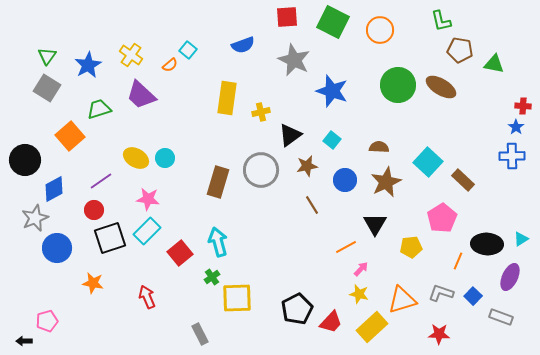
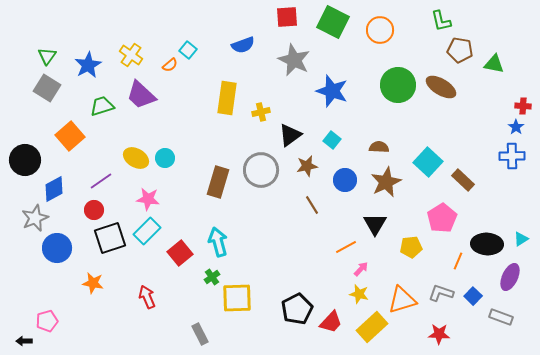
green trapezoid at (99, 109): moved 3 px right, 3 px up
